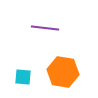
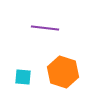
orange hexagon: rotated 8 degrees clockwise
